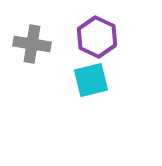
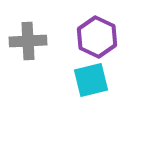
gray cross: moved 4 px left, 3 px up; rotated 12 degrees counterclockwise
